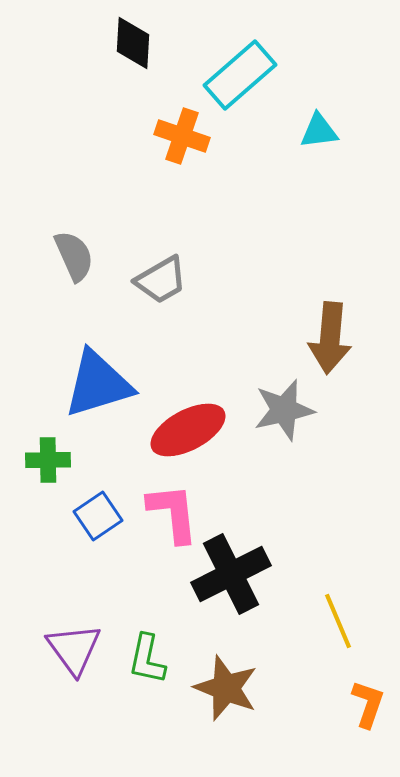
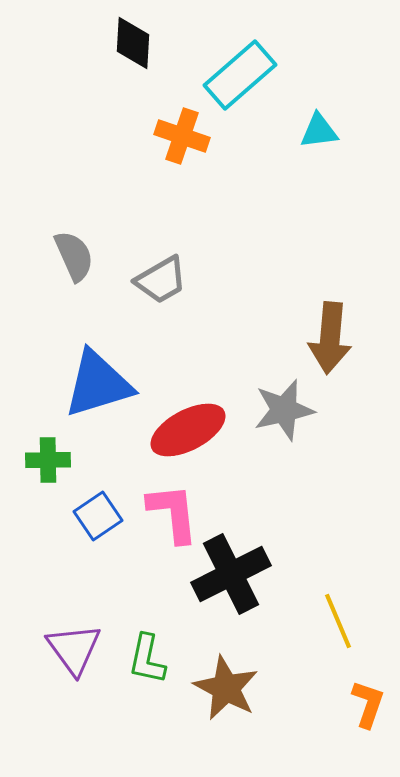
brown star: rotated 6 degrees clockwise
